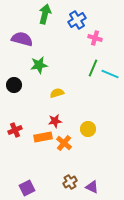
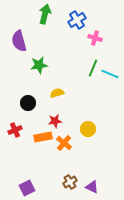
purple semicircle: moved 3 px left, 2 px down; rotated 120 degrees counterclockwise
black circle: moved 14 px right, 18 px down
